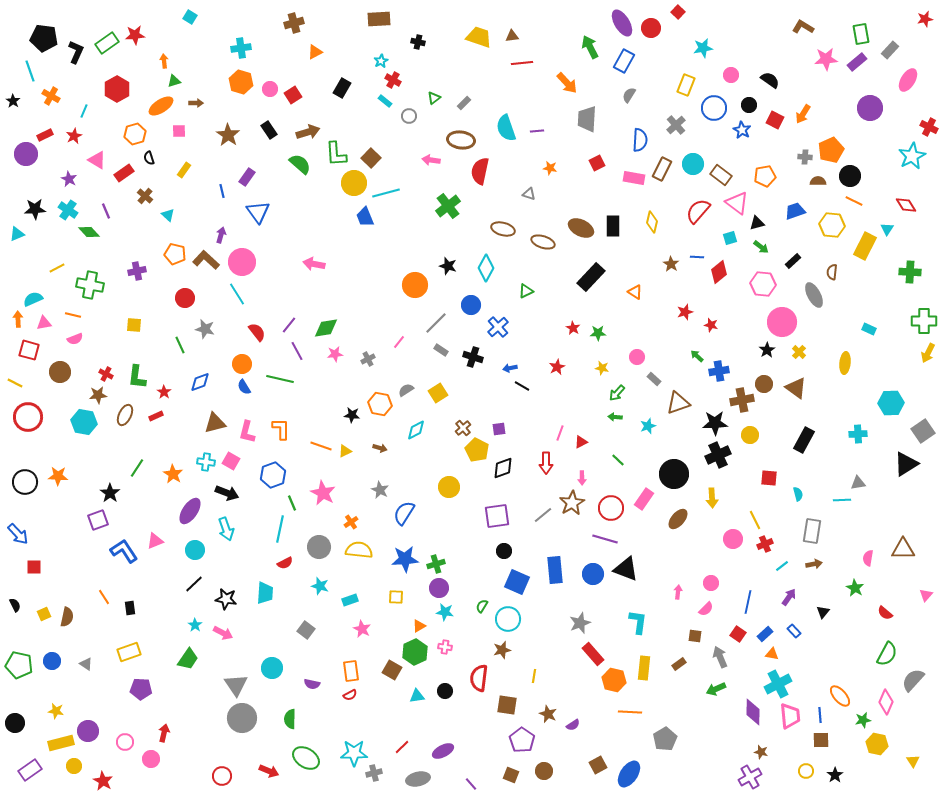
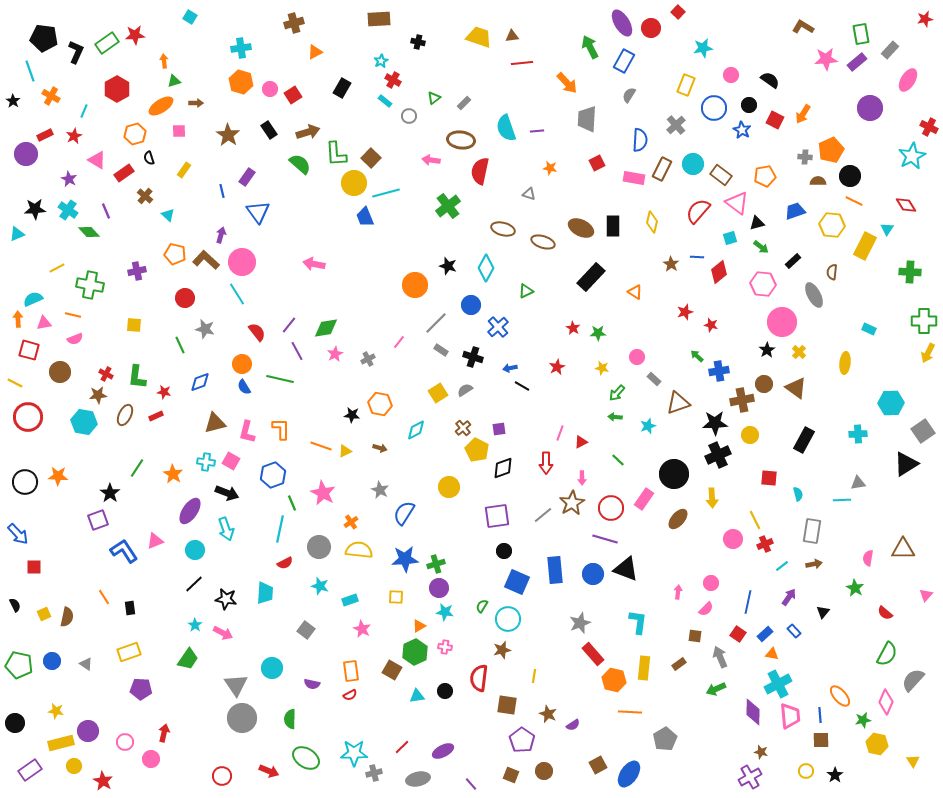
pink star at (335, 354): rotated 21 degrees counterclockwise
gray semicircle at (406, 390): moved 59 px right
red star at (164, 392): rotated 24 degrees counterclockwise
